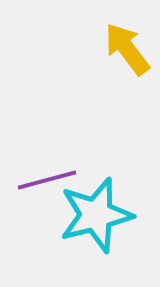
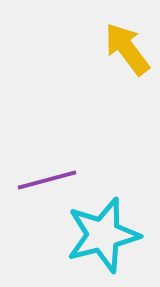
cyan star: moved 7 px right, 20 px down
